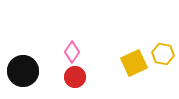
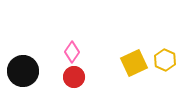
yellow hexagon: moved 2 px right, 6 px down; rotated 15 degrees clockwise
red circle: moved 1 px left
